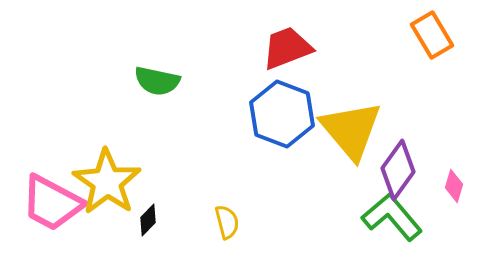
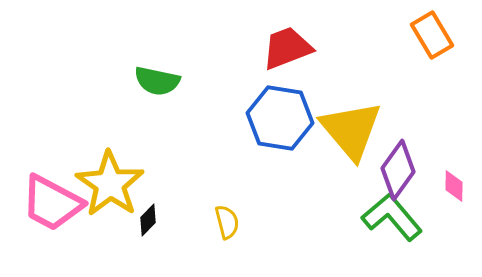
blue hexagon: moved 2 px left, 4 px down; rotated 12 degrees counterclockwise
yellow star: moved 3 px right, 2 px down
pink diamond: rotated 16 degrees counterclockwise
